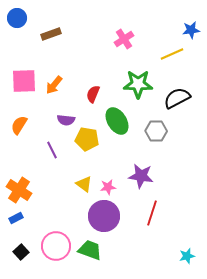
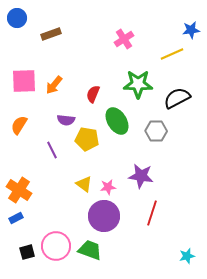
black square: moved 6 px right; rotated 28 degrees clockwise
